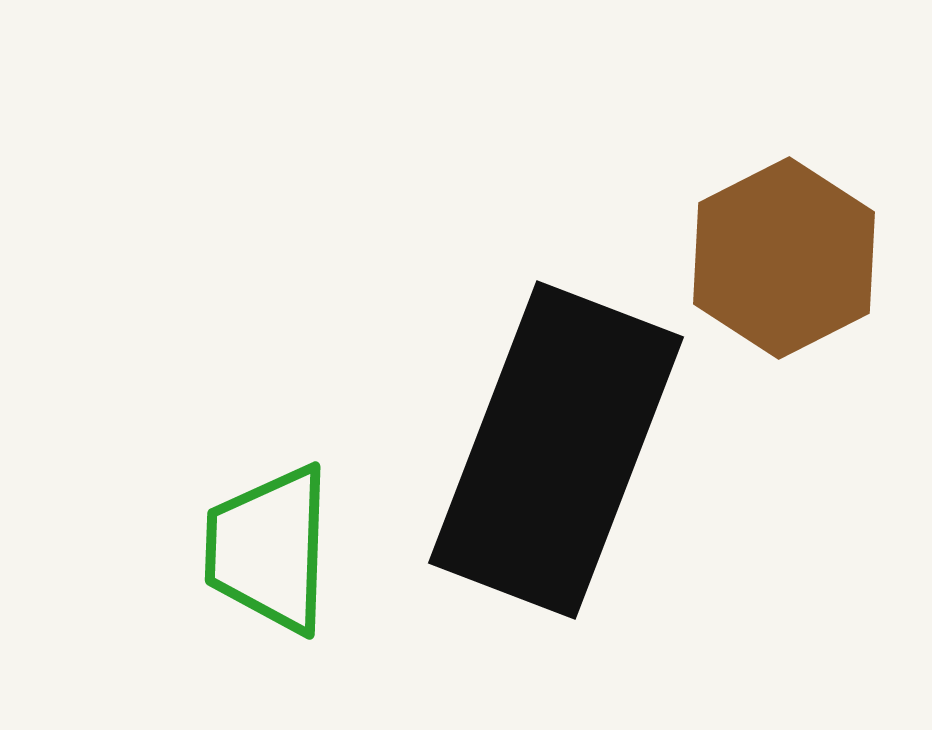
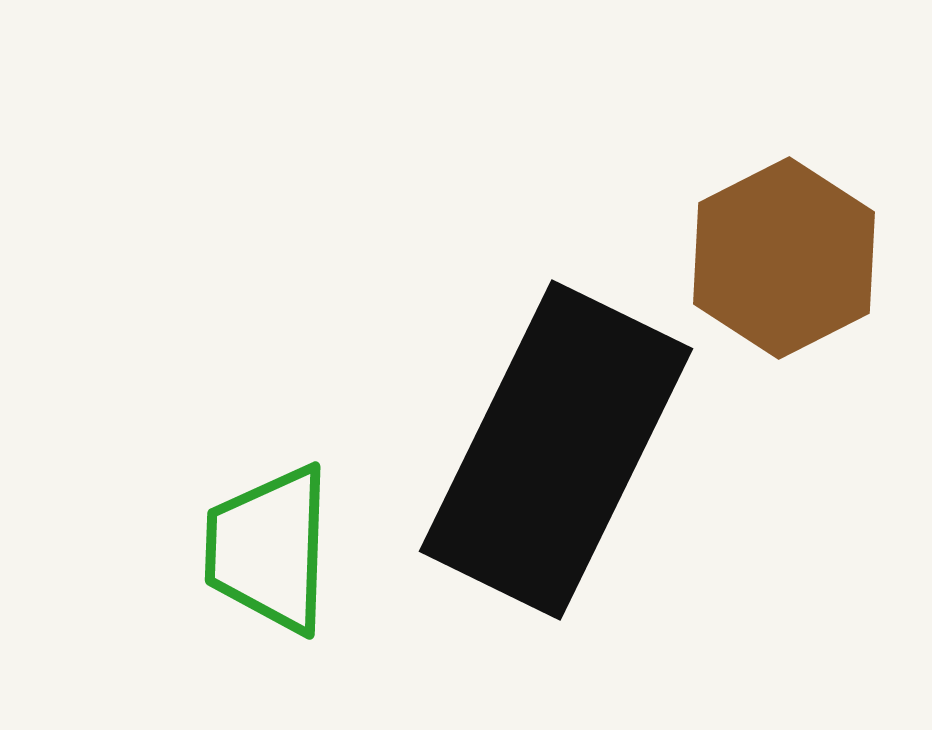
black rectangle: rotated 5 degrees clockwise
